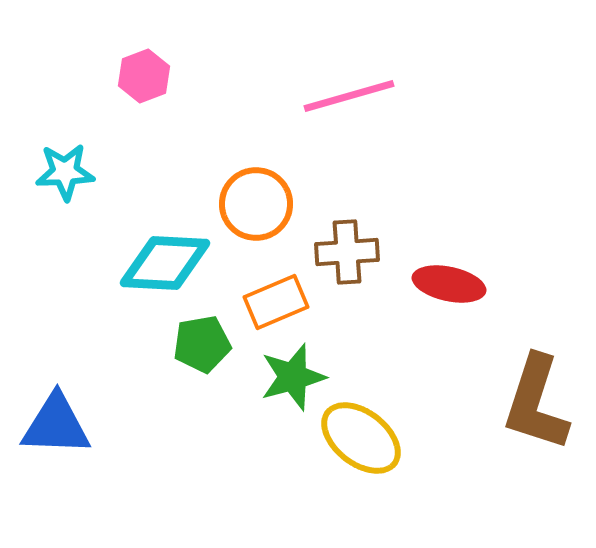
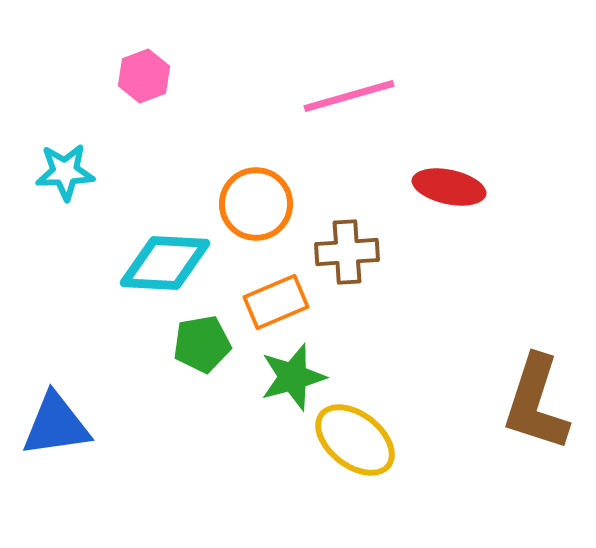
red ellipse: moved 97 px up
blue triangle: rotated 10 degrees counterclockwise
yellow ellipse: moved 6 px left, 2 px down
